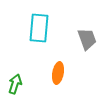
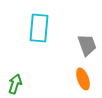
gray trapezoid: moved 6 px down
orange ellipse: moved 25 px right, 6 px down; rotated 30 degrees counterclockwise
